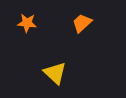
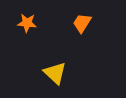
orange trapezoid: rotated 15 degrees counterclockwise
